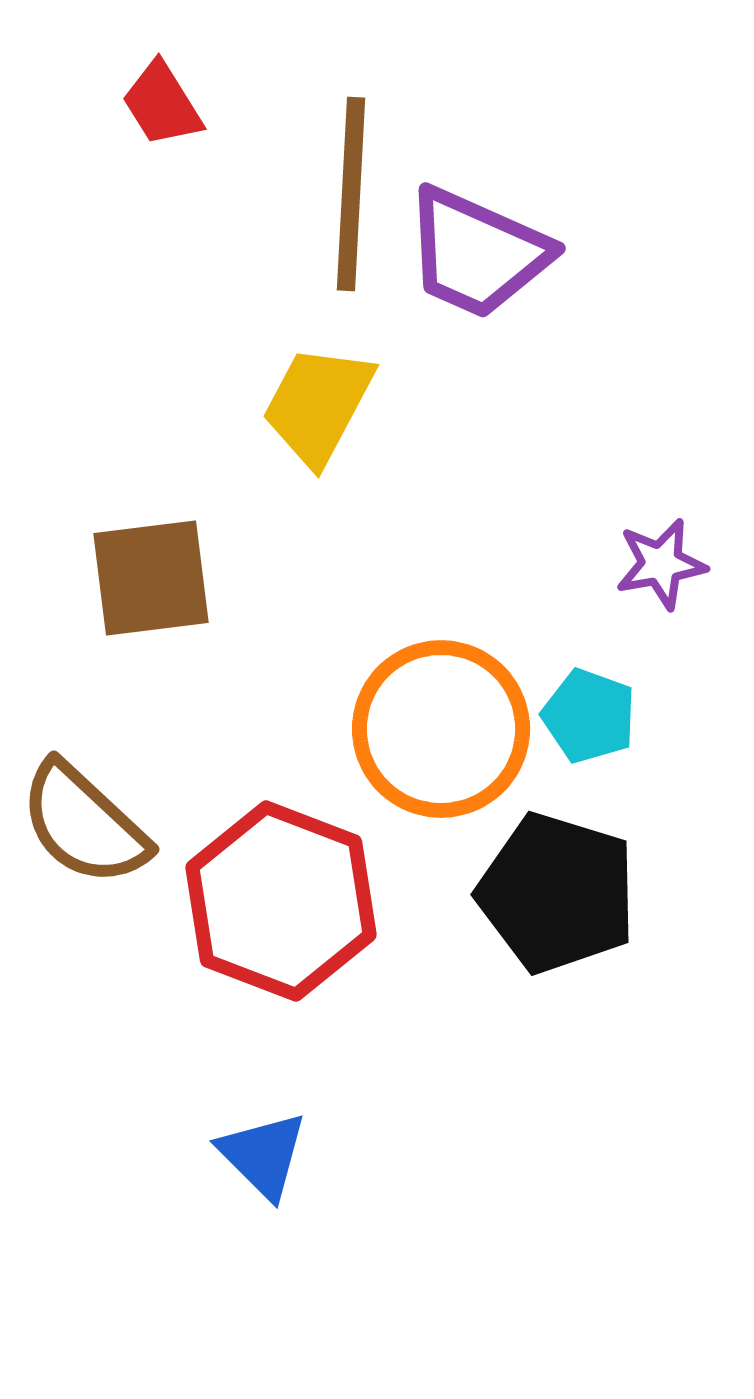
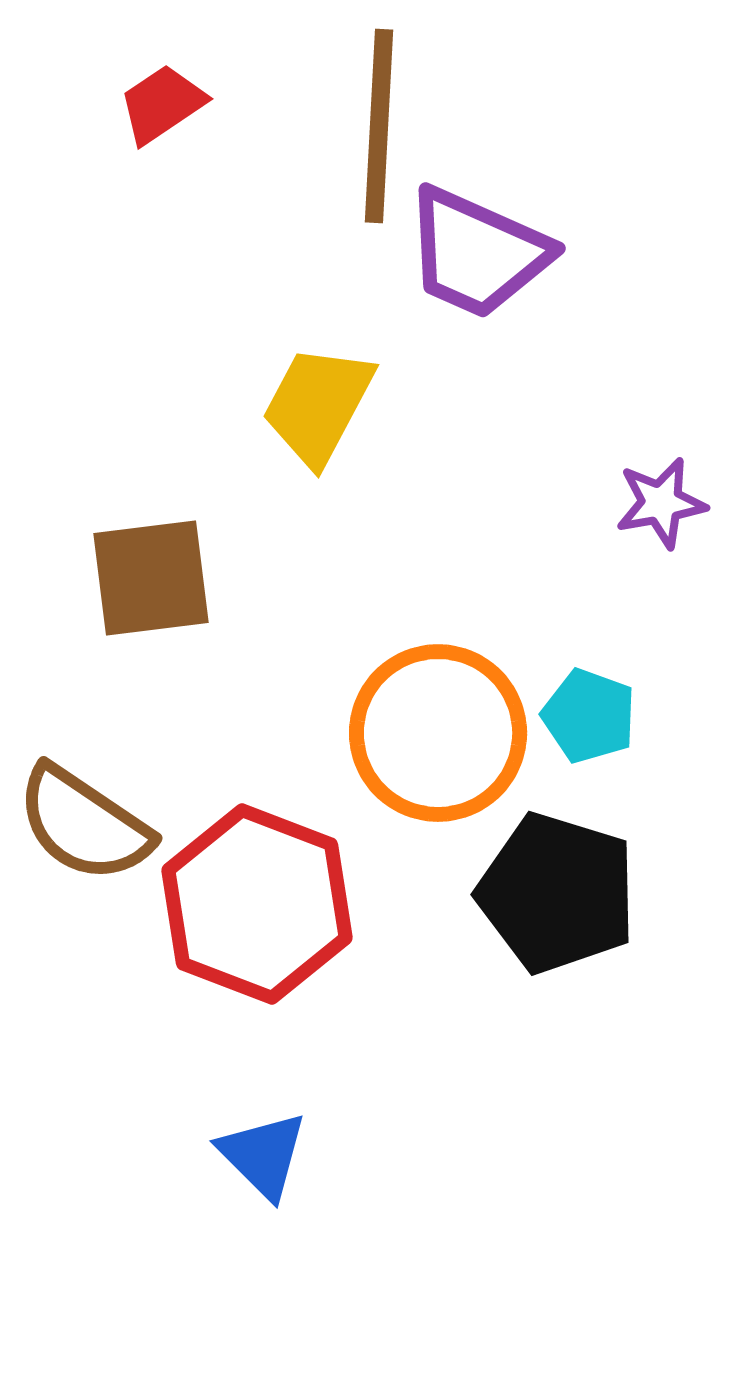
red trapezoid: rotated 88 degrees clockwise
brown line: moved 28 px right, 68 px up
purple star: moved 61 px up
orange circle: moved 3 px left, 4 px down
brown semicircle: rotated 9 degrees counterclockwise
red hexagon: moved 24 px left, 3 px down
